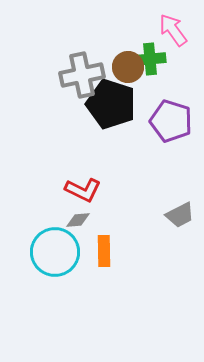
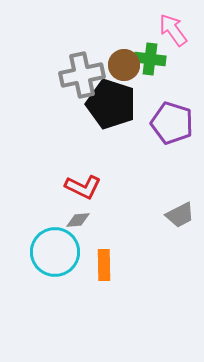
green cross: rotated 12 degrees clockwise
brown circle: moved 4 px left, 2 px up
purple pentagon: moved 1 px right, 2 px down
red L-shape: moved 3 px up
orange rectangle: moved 14 px down
